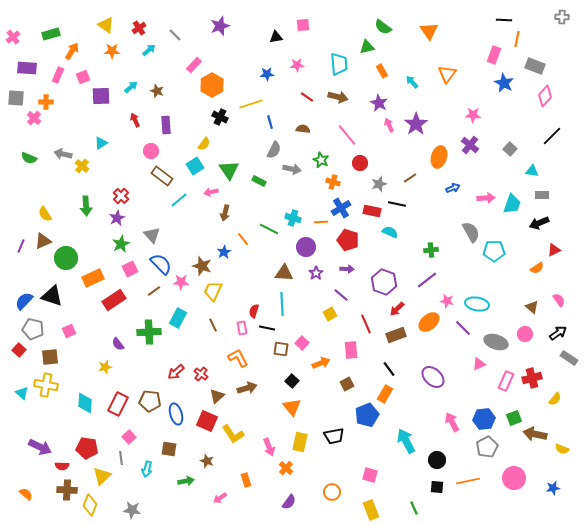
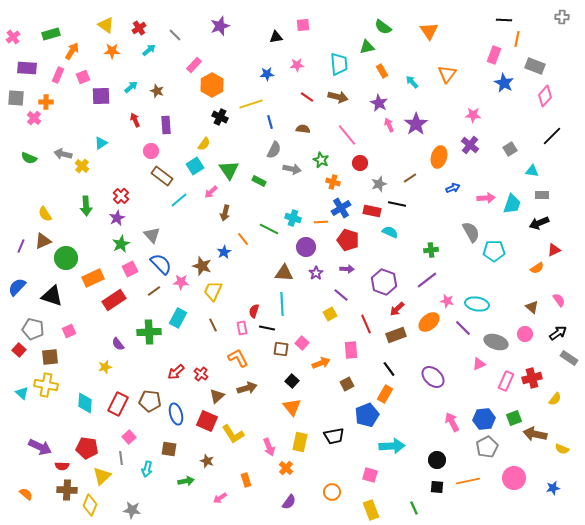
gray square at (510, 149): rotated 16 degrees clockwise
pink arrow at (211, 192): rotated 32 degrees counterclockwise
blue semicircle at (24, 301): moved 7 px left, 14 px up
cyan arrow at (406, 441): moved 14 px left, 5 px down; rotated 115 degrees clockwise
